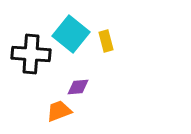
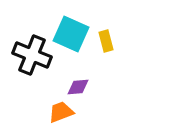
cyan square: rotated 15 degrees counterclockwise
black cross: moved 1 px right, 1 px down; rotated 18 degrees clockwise
orange trapezoid: moved 2 px right, 1 px down
